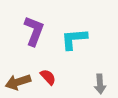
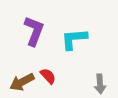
red semicircle: moved 1 px up
brown arrow: moved 4 px right; rotated 10 degrees counterclockwise
